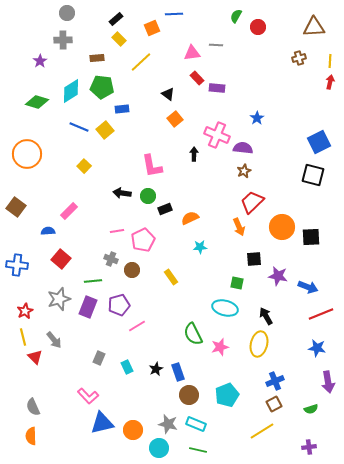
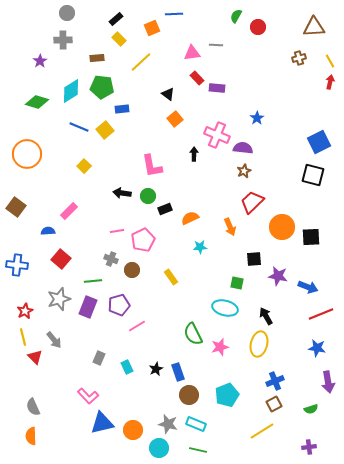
yellow line at (330, 61): rotated 32 degrees counterclockwise
orange arrow at (239, 227): moved 9 px left
